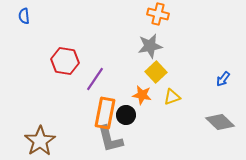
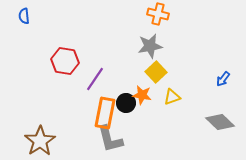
black circle: moved 12 px up
